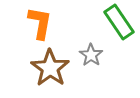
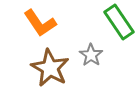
orange L-shape: rotated 136 degrees clockwise
brown star: rotated 6 degrees counterclockwise
